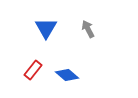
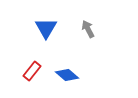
red rectangle: moved 1 px left, 1 px down
